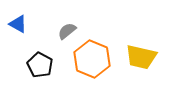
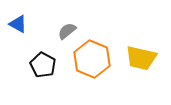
yellow trapezoid: moved 1 px down
black pentagon: moved 3 px right
